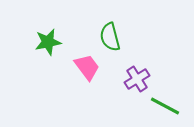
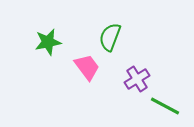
green semicircle: rotated 36 degrees clockwise
